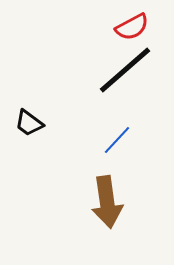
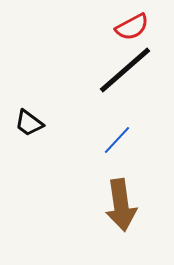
brown arrow: moved 14 px right, 3 px down
